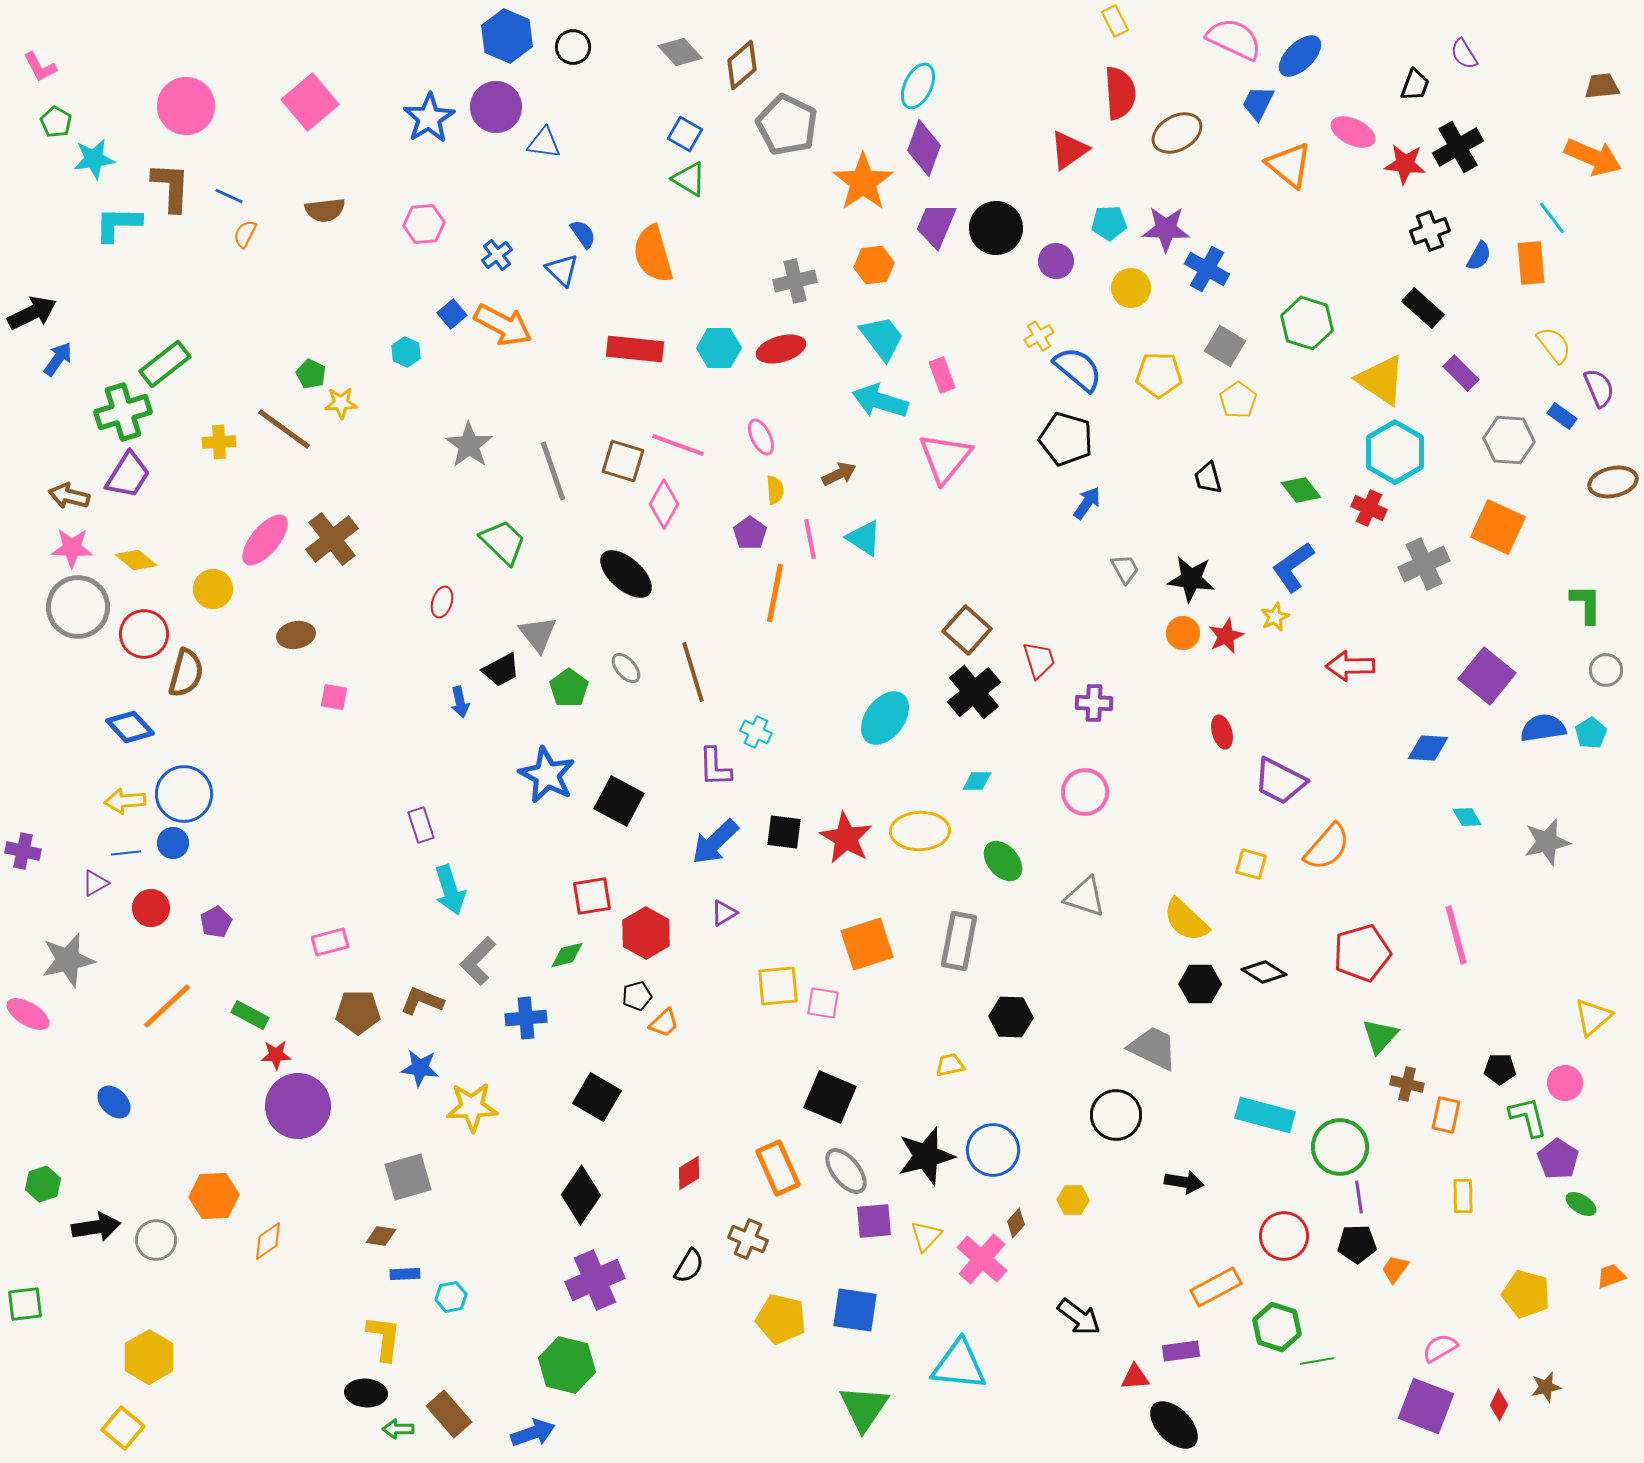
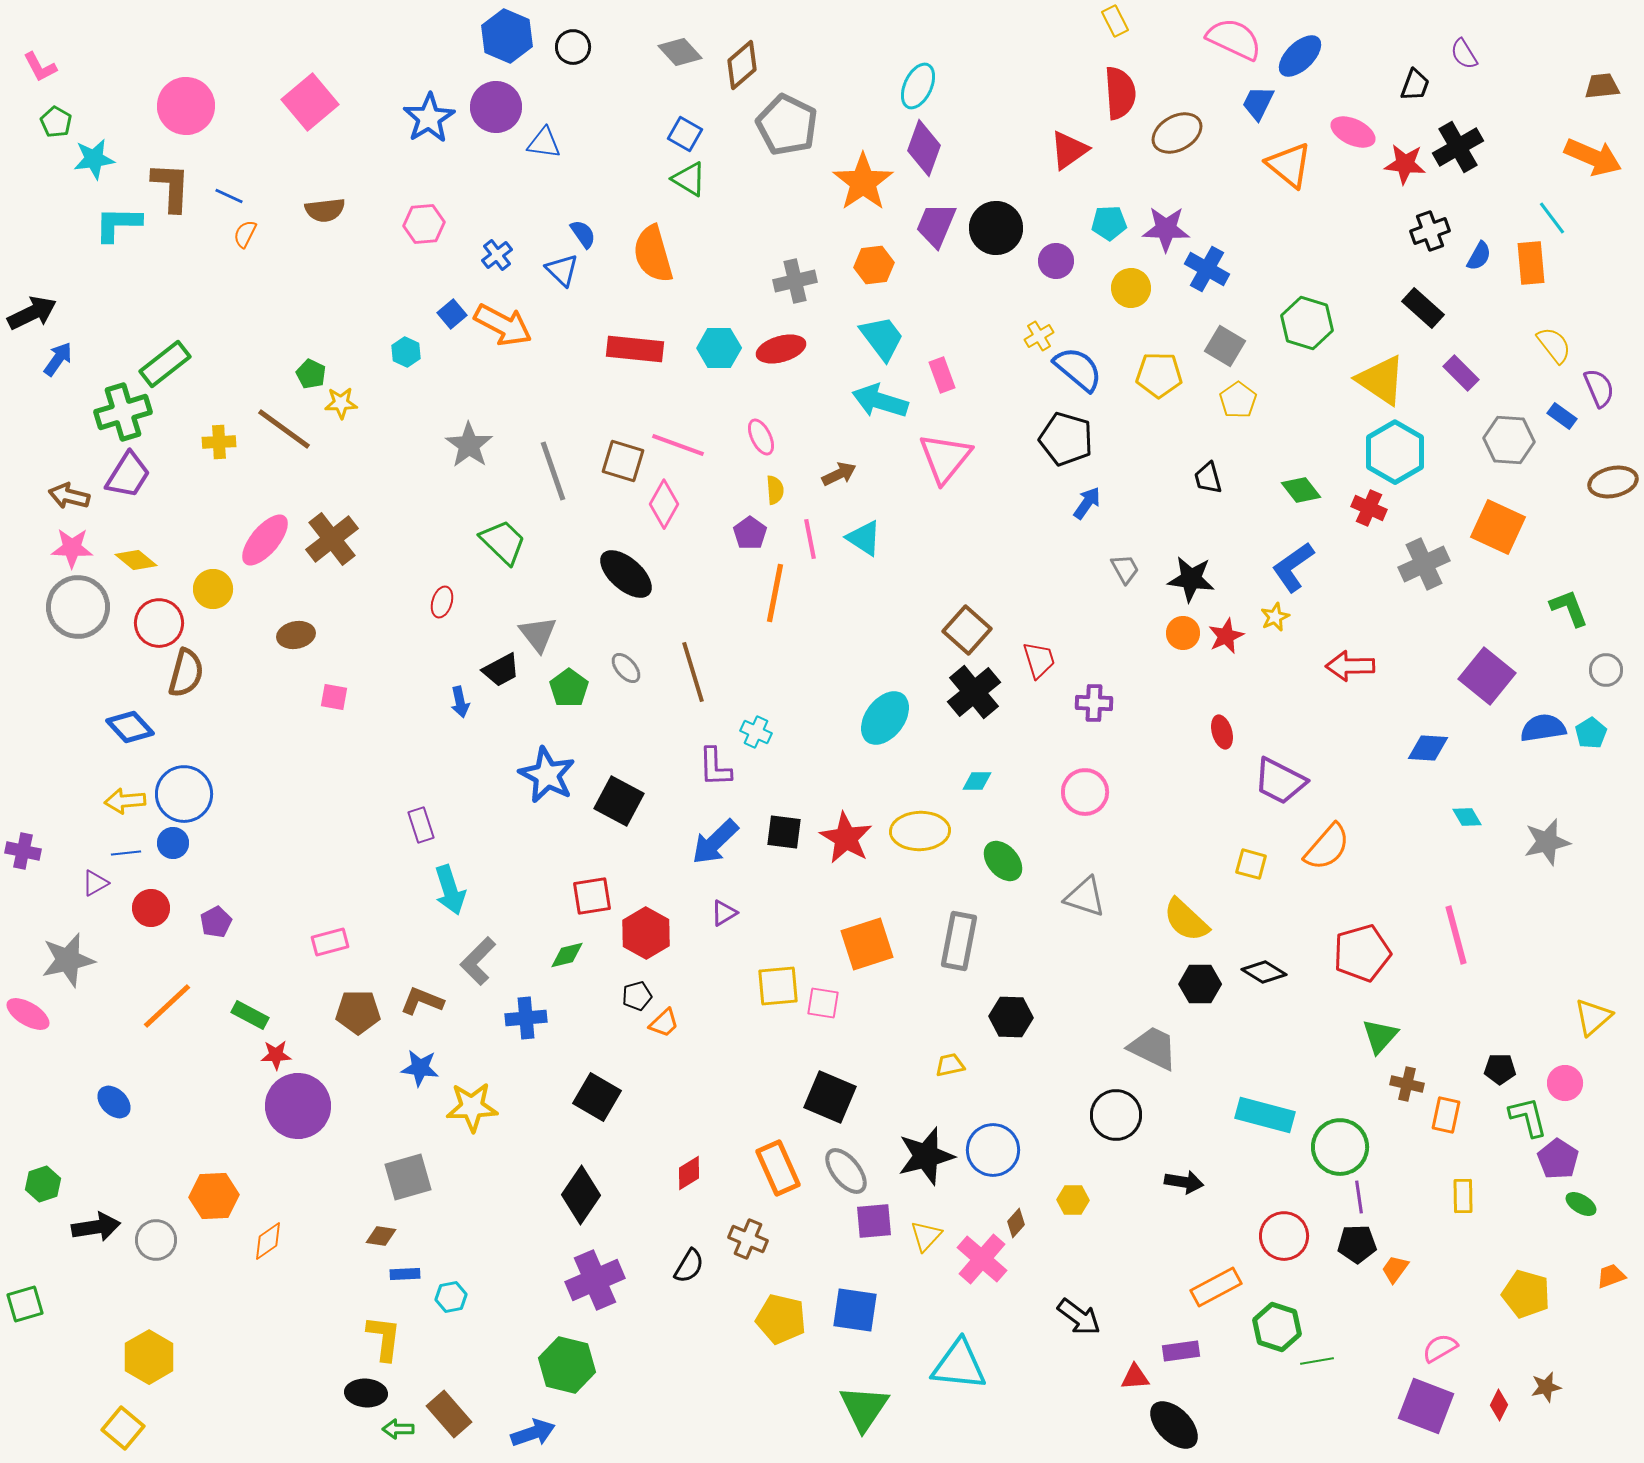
green L-shape at (1586, 604): moved 17 px left, 4 px down; rotated 21 degrees counterclockwise
red circle at (144, 634): moved 15 px right, 11 px up
green square at (25, 1304): rotated 9 degrees counterclockwise
